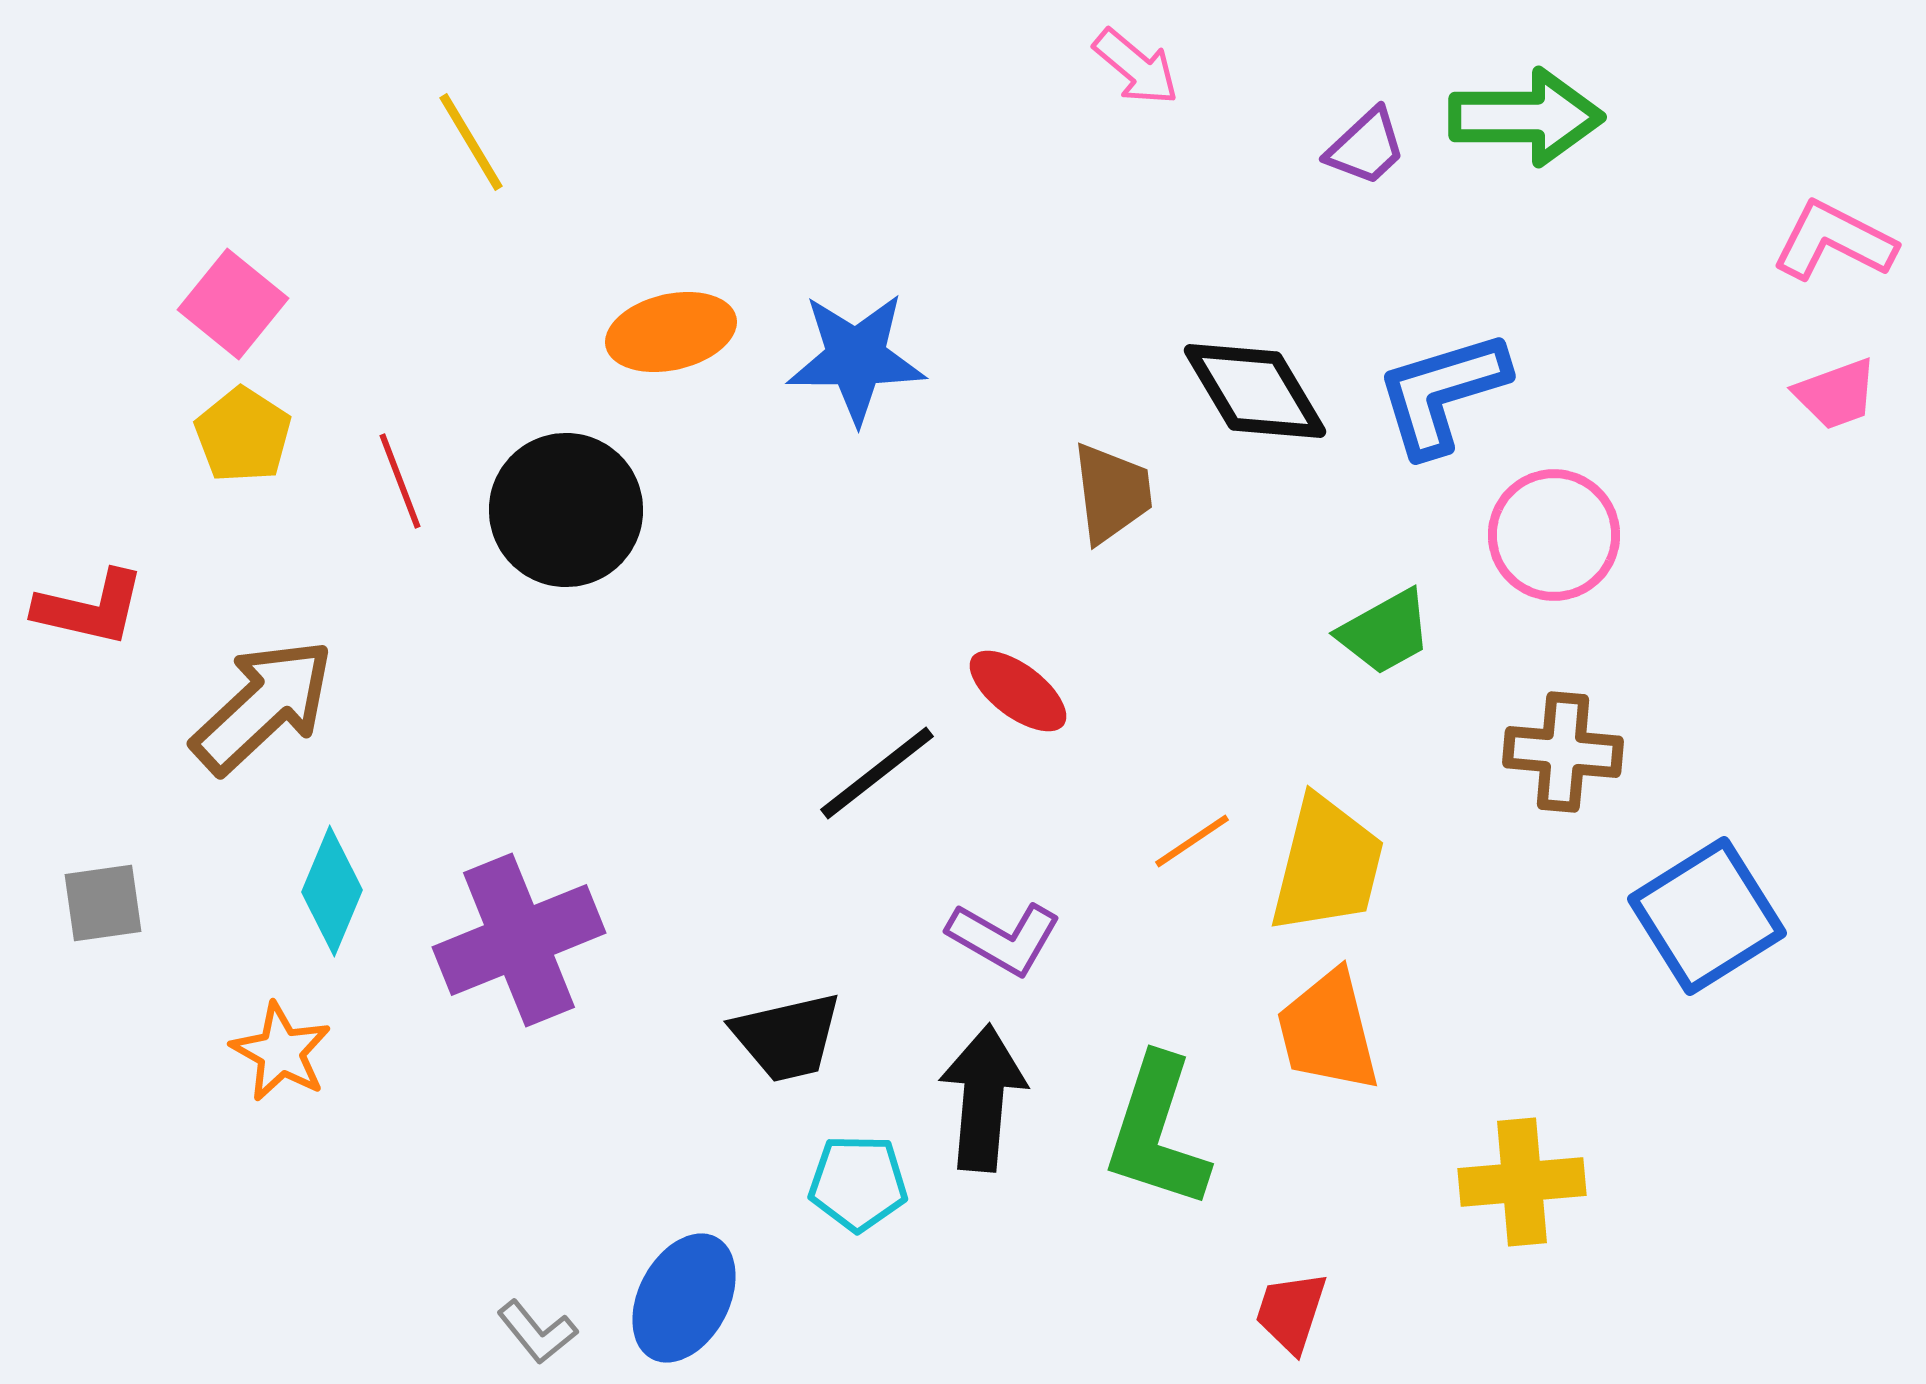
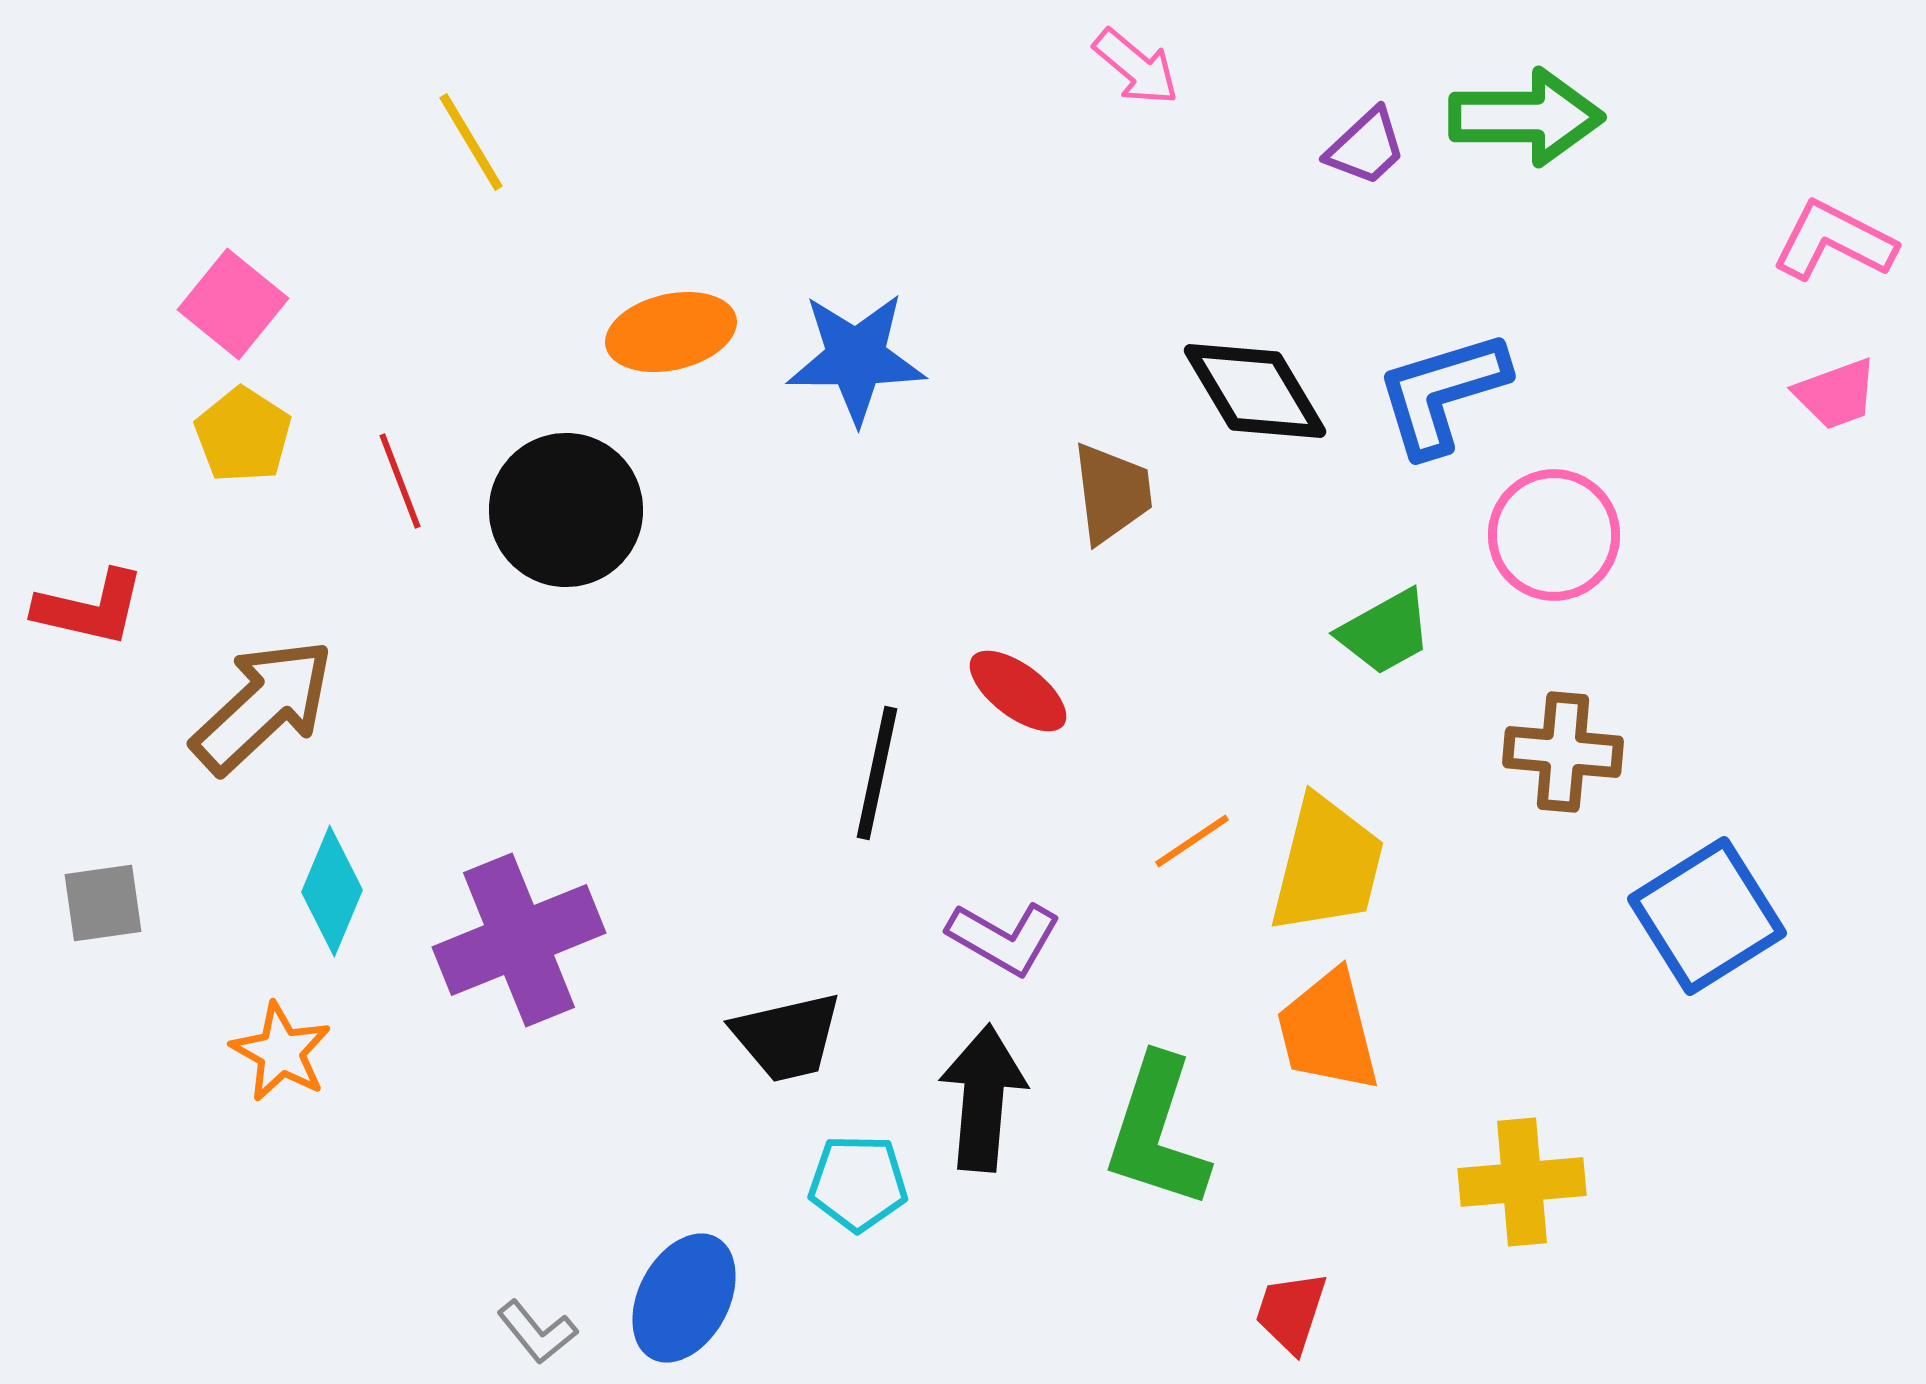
black line: rotated 40 degrees counterclockwise
